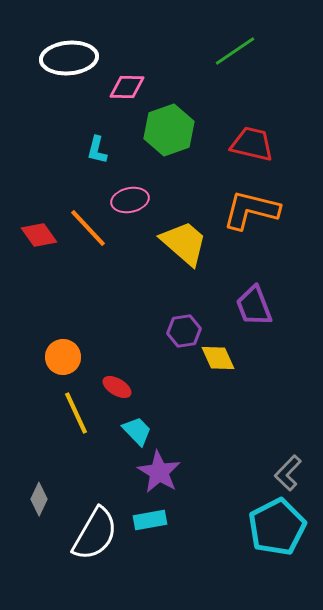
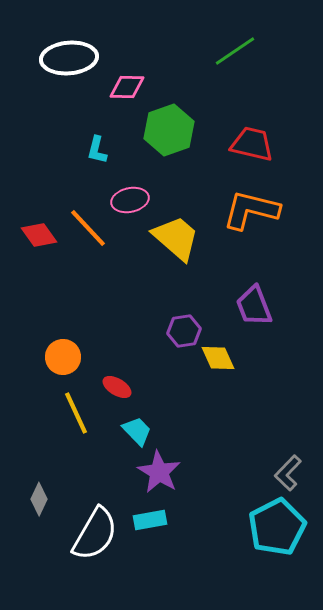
yellow trapezoid: moved 8 px left, 5 px up
